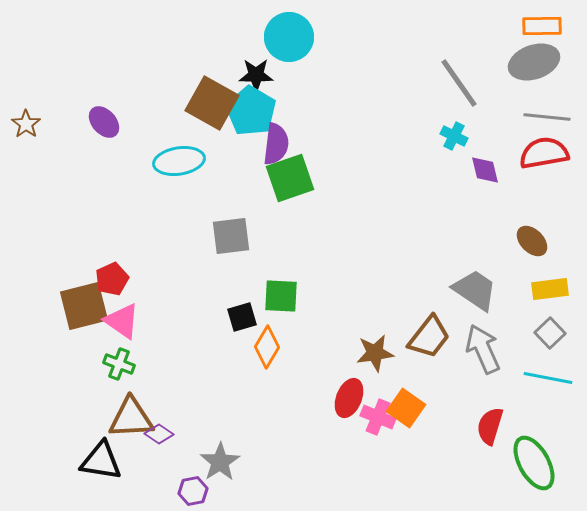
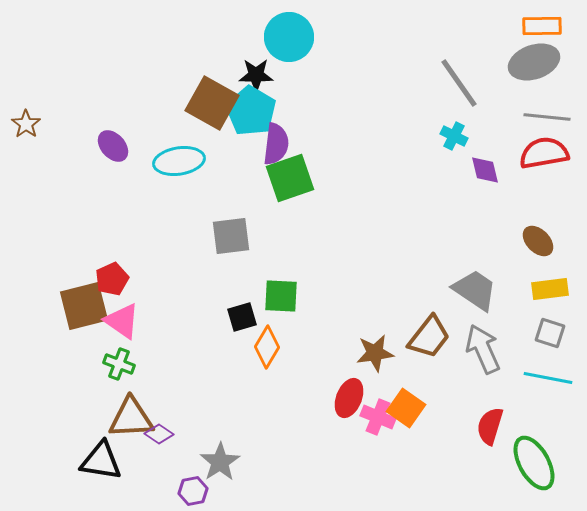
purple ellipse at (104, 122): moved 9 px right, 24 px down
brown ellipse at (532, 241): moved 6 px right
gray square at (550, 333): rotated 28 degrees counterclockwise
